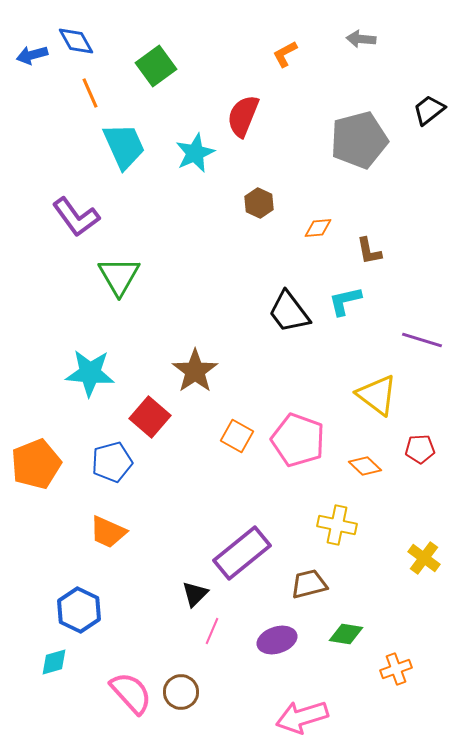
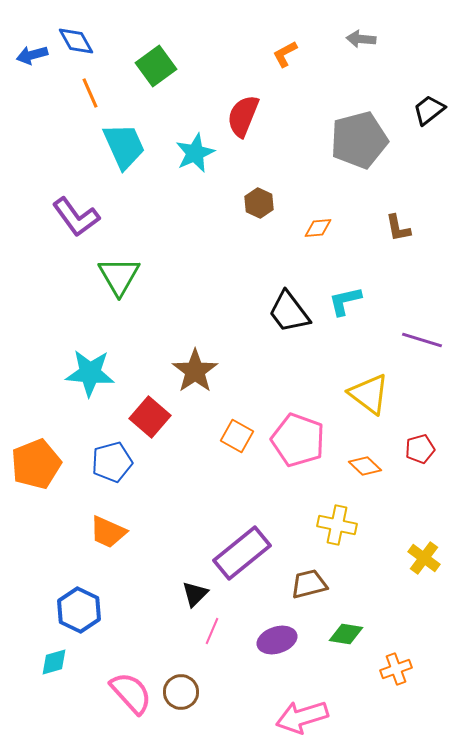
brown L-shape at (369, 251): moved 29 px right, 23 px up
yellow triangle at (377, 395): moved 8 px left, 1 px up
red pentagon at (420, 449): rotated 12 degrees counterclockwise
